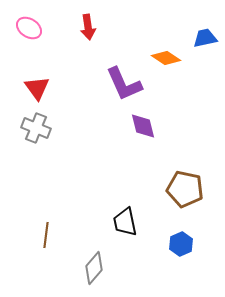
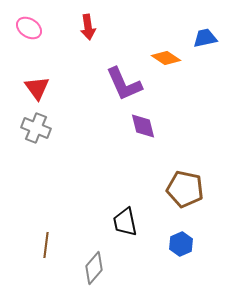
brown line: moved 10 px down
